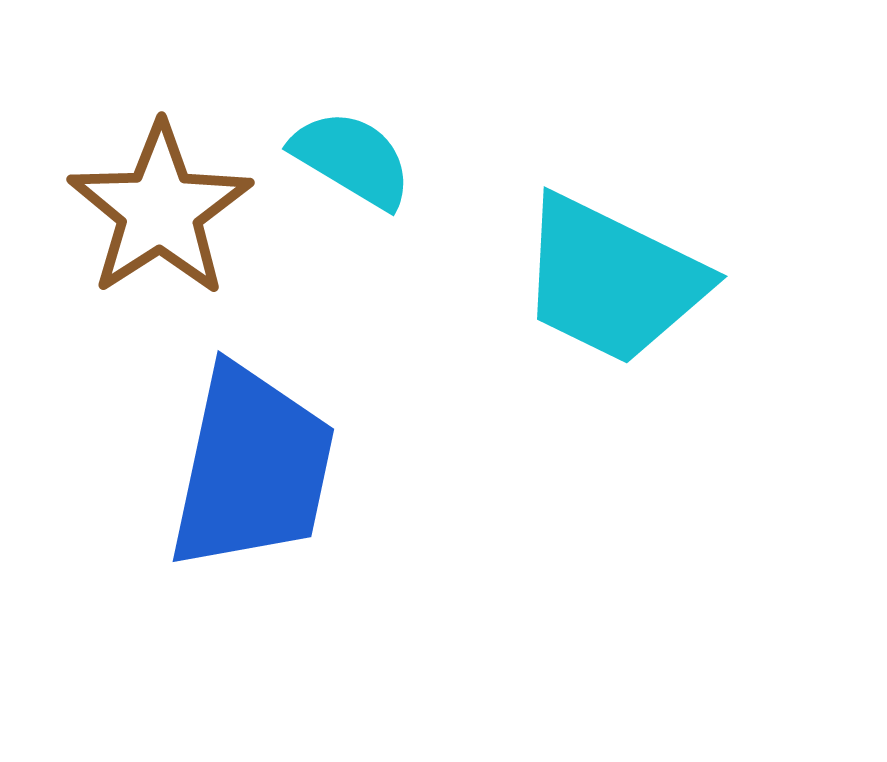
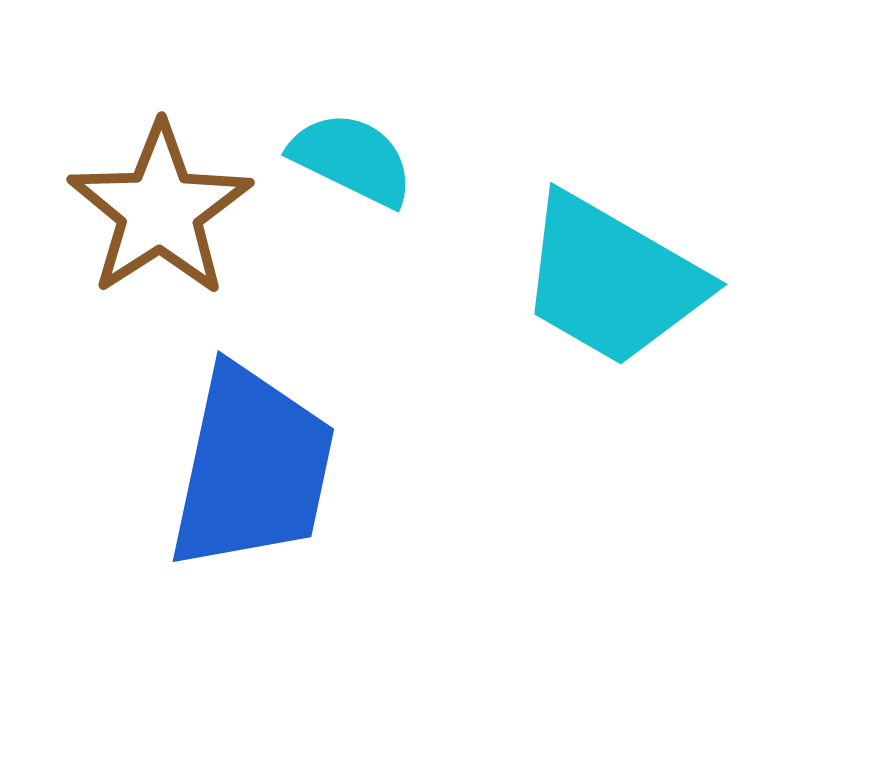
cyan semicircle: rotated 5 degrees counterclockwise
cyan trapezoid: rotated 4 degrees clockwise
